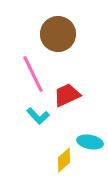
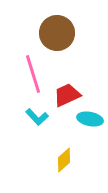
brown circle: moved 1 px left, 1 px up
pink line: rotated 9 degrees clockwise
cyan L-shape: moved 1 px left, 1 px down
cyan ellipse: moved 23 px up
